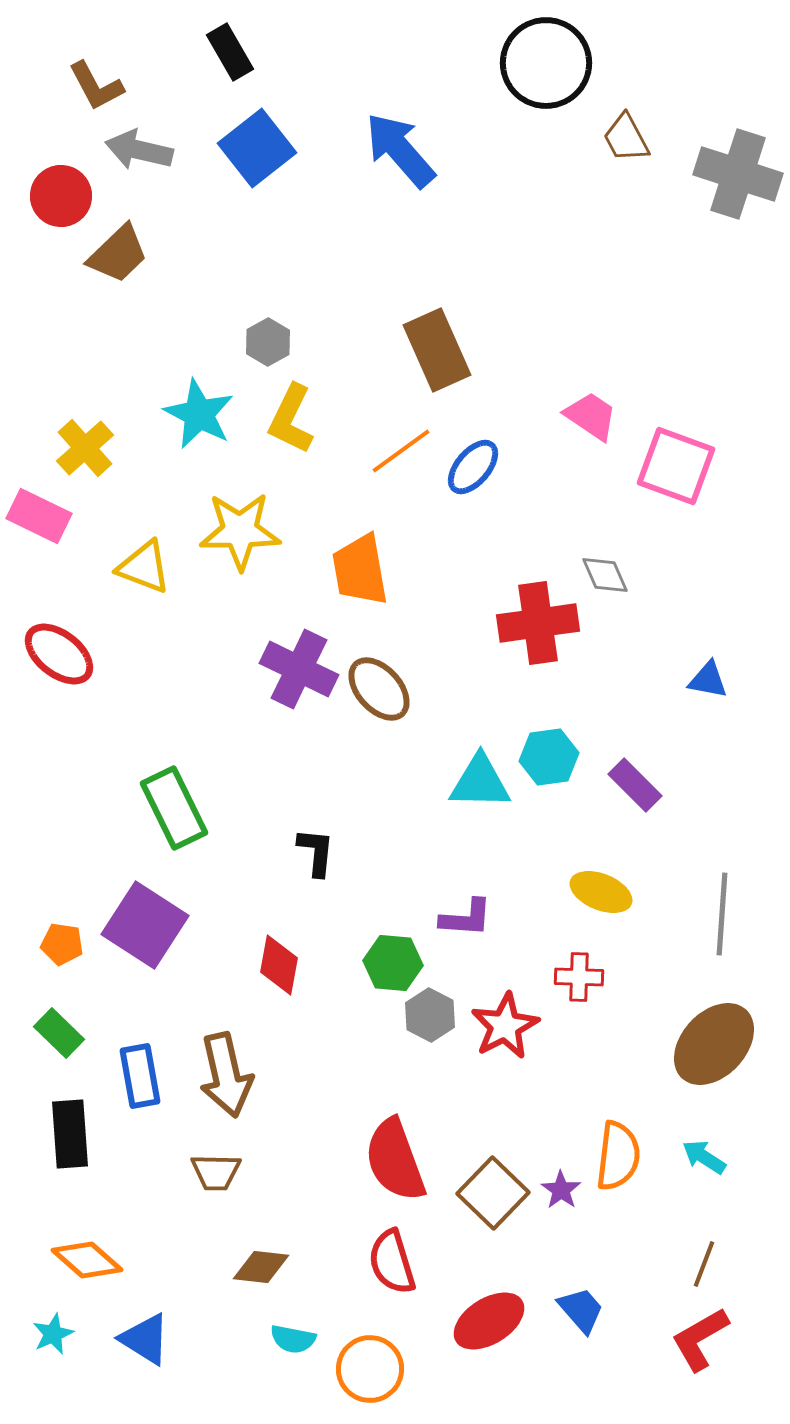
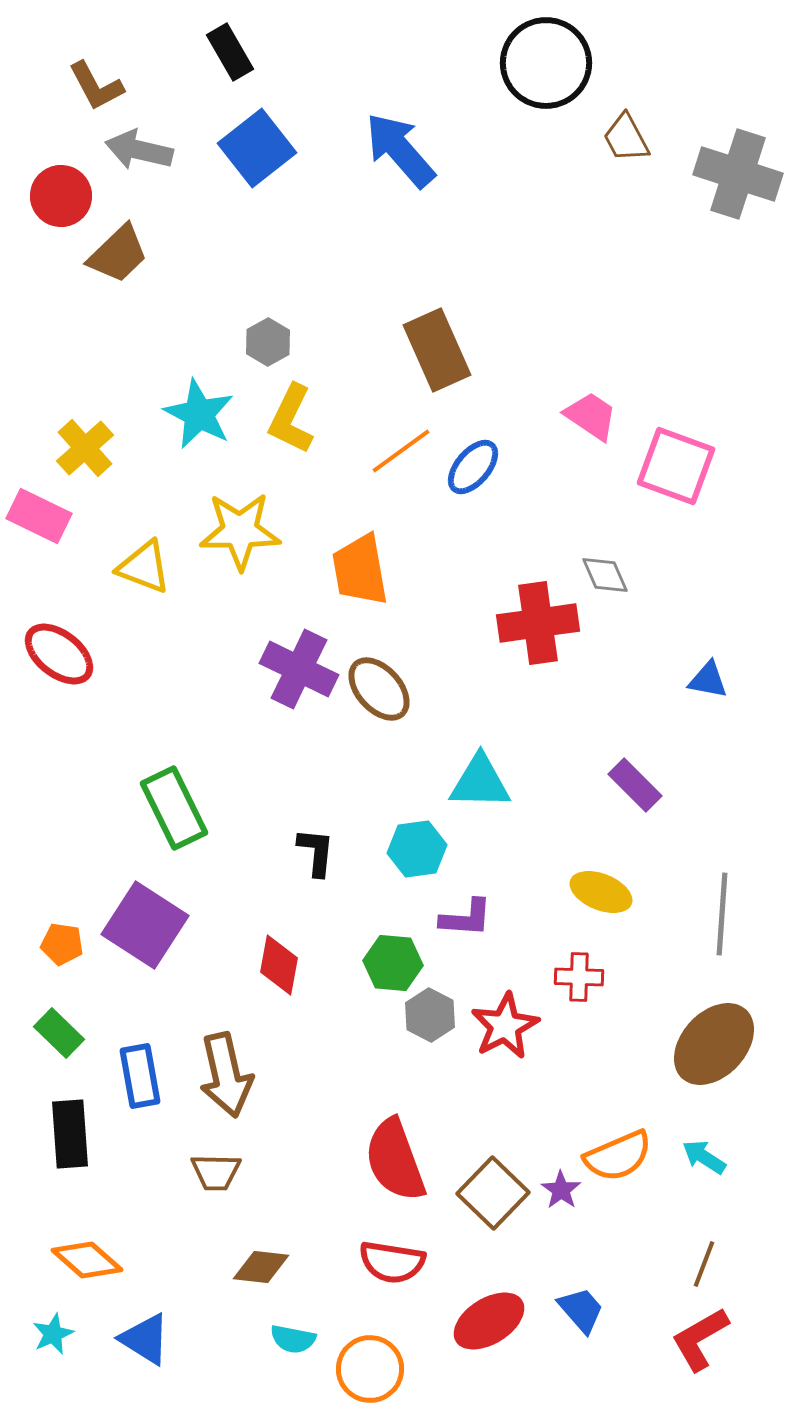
cyan hexagon at (549, 757): moved 132 px left, 92 px down
orange semicircle at (618, 1156): rotated 60 degrees clockwise
red semicircle at (392, 1262): rotated 64 degrees counterclockwise
